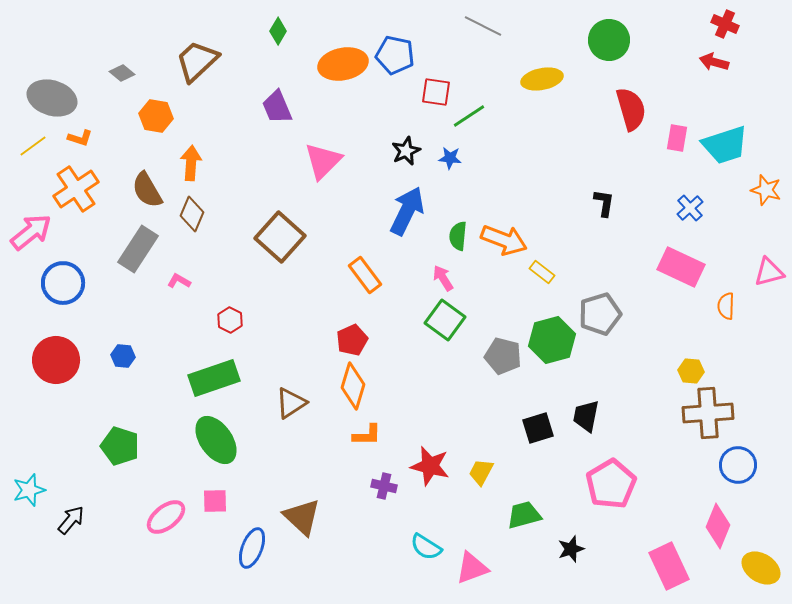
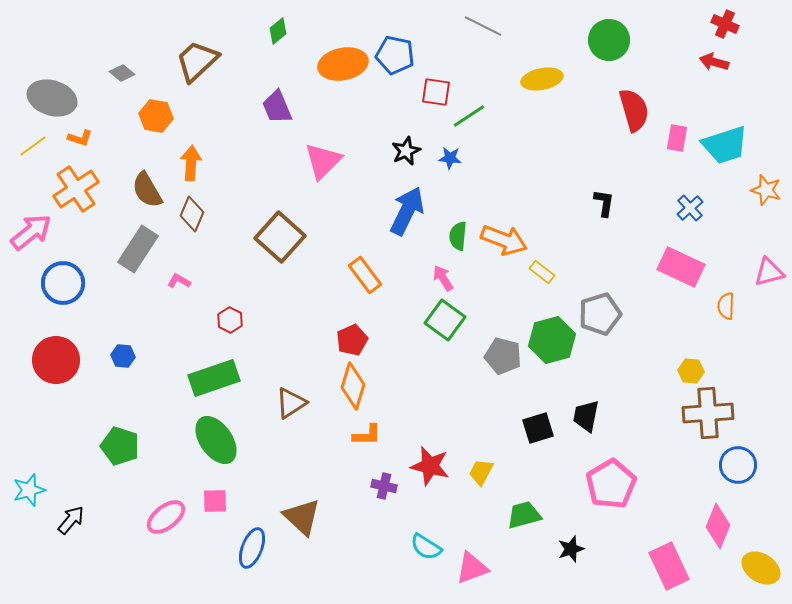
green diamond at (278, 31): rotated 20 degrees clockwise
red semicircle at (631, 109): moved 3 px right, 1 px down
